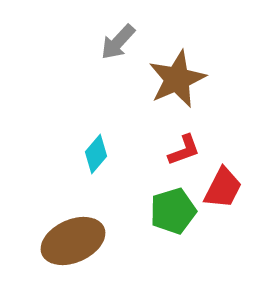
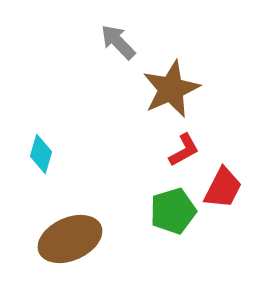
gray arrow: rotated 93 degrees clockwise
brown star: moved 6 px left, 10 px down
red L-shape: rotated 9 degrees counterclockwise
cyan diamond: moved 55 px left; rotated 24 degrees counterclockwise
brown ellipse: moved 3 px left, 2 px up
